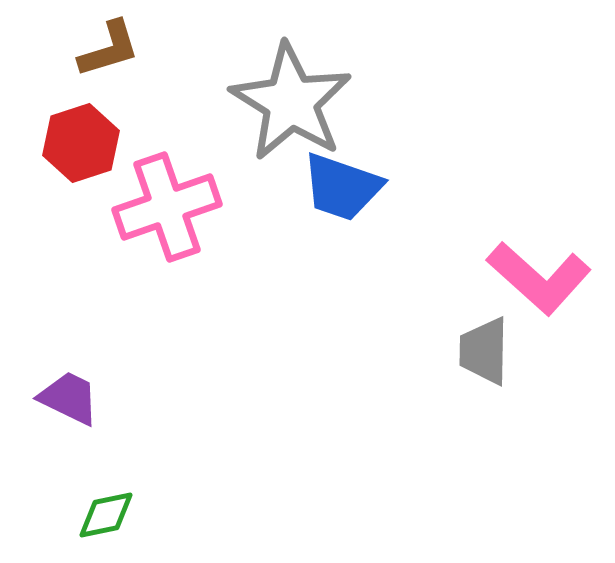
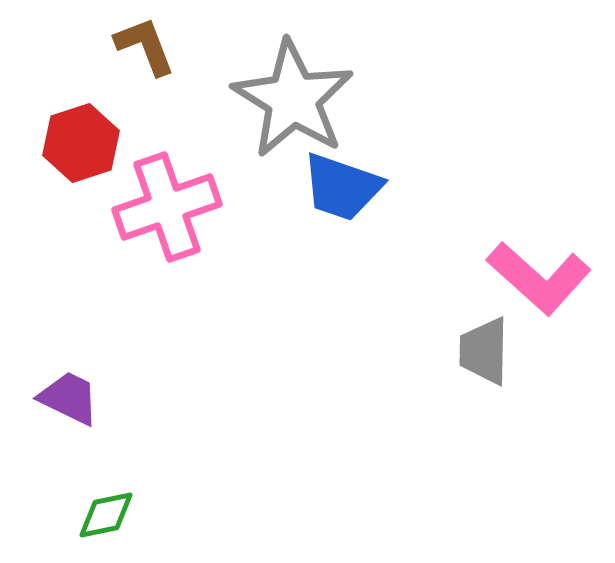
brown L-shape: moved 36 px right, 3 px up; rotated 94 degrees counterclockwise
gray star: moved 2 px right, 3 px up
